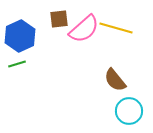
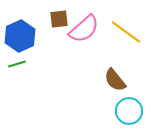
yellow line: moved 10 px right, 4 px down; rotated 20 degrees clockwise
